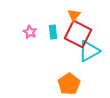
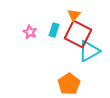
cyan rectangle: moved 1 px right, 2 px up; rotated 24 degrees clockwise
